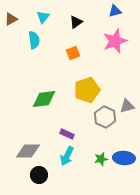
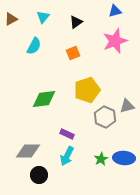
cyan semicircle: moved 6 px down; rotated 36 degrees clockwise
green star: rotated 16 degrees counterclockwise
